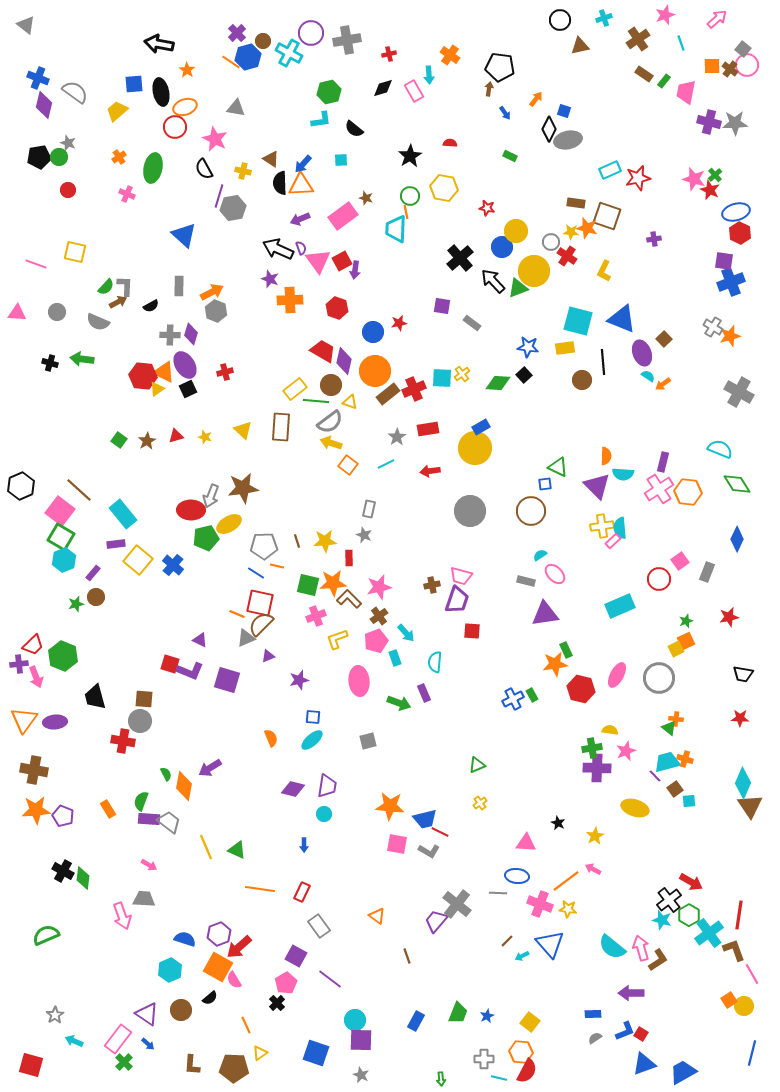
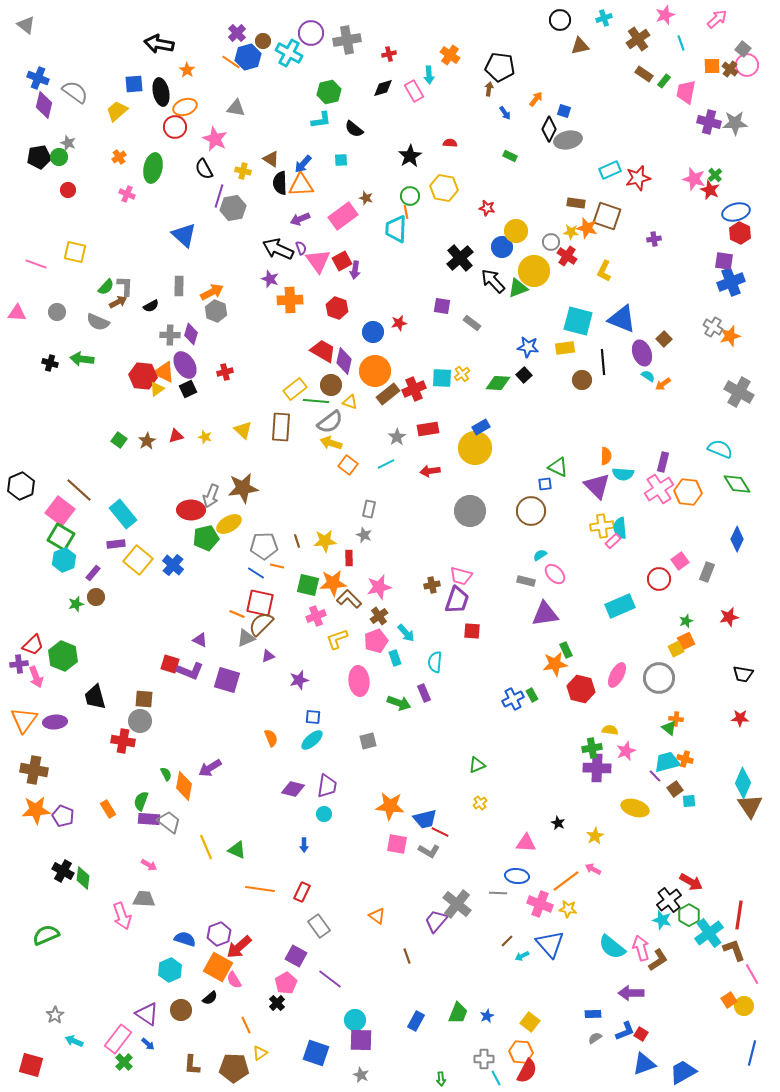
cyan line at (499, 1078): moved 3 px left; rotated 49 degrees clockwise
